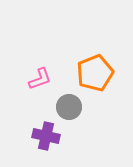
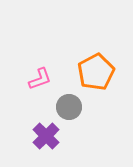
orange pentagon: moved 1 px right, 1 px up; rotated 6 degrees counterclockwise
purple cross: rotated 32 degrees clockwise
